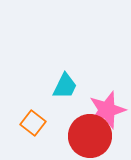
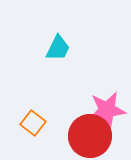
cyan trapezoid: moved 7 px left, 38 px up
pink star: rotated 9 degrees clockwise
